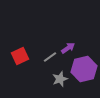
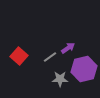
red square: moved 1 px left; rotated 24 degrees counterclockwise
gray star: rotated 21 degrees clockwise
